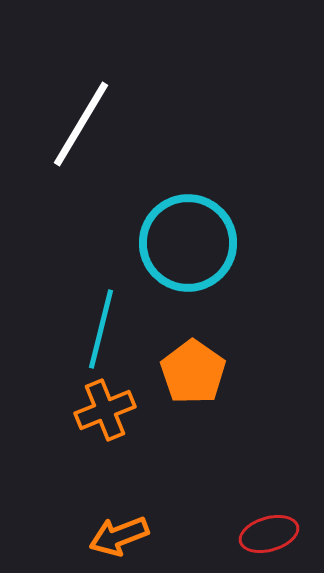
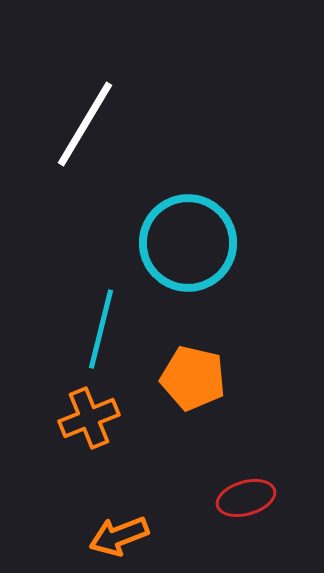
white line: moved 4 px right
orange pentagon: moved 6 px down; rotated 22 degrees counterclockwise
orange cross: moved 16 px left, 8 px down
red ellipse: moved 23 px left, 36 px up
